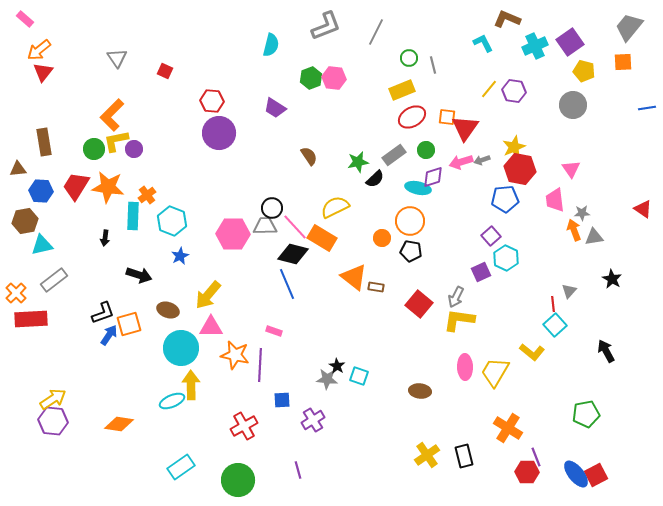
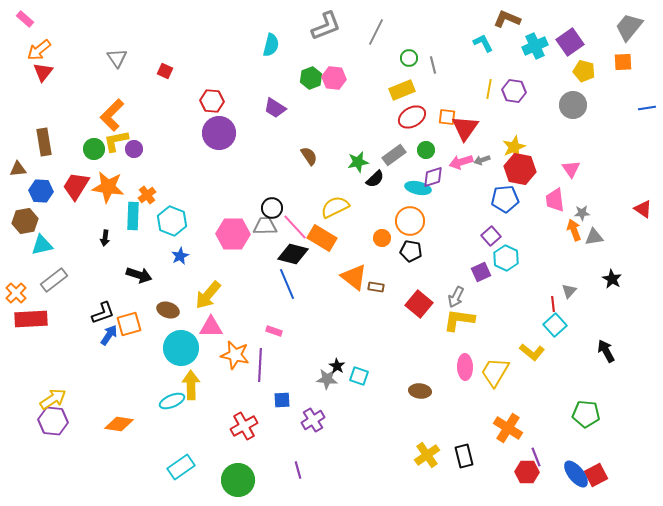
yellow line at (489, 89): rotated 30 degrees counterclockwise
green pentagon at (586, 414): rotated 16 degrees clockwise
